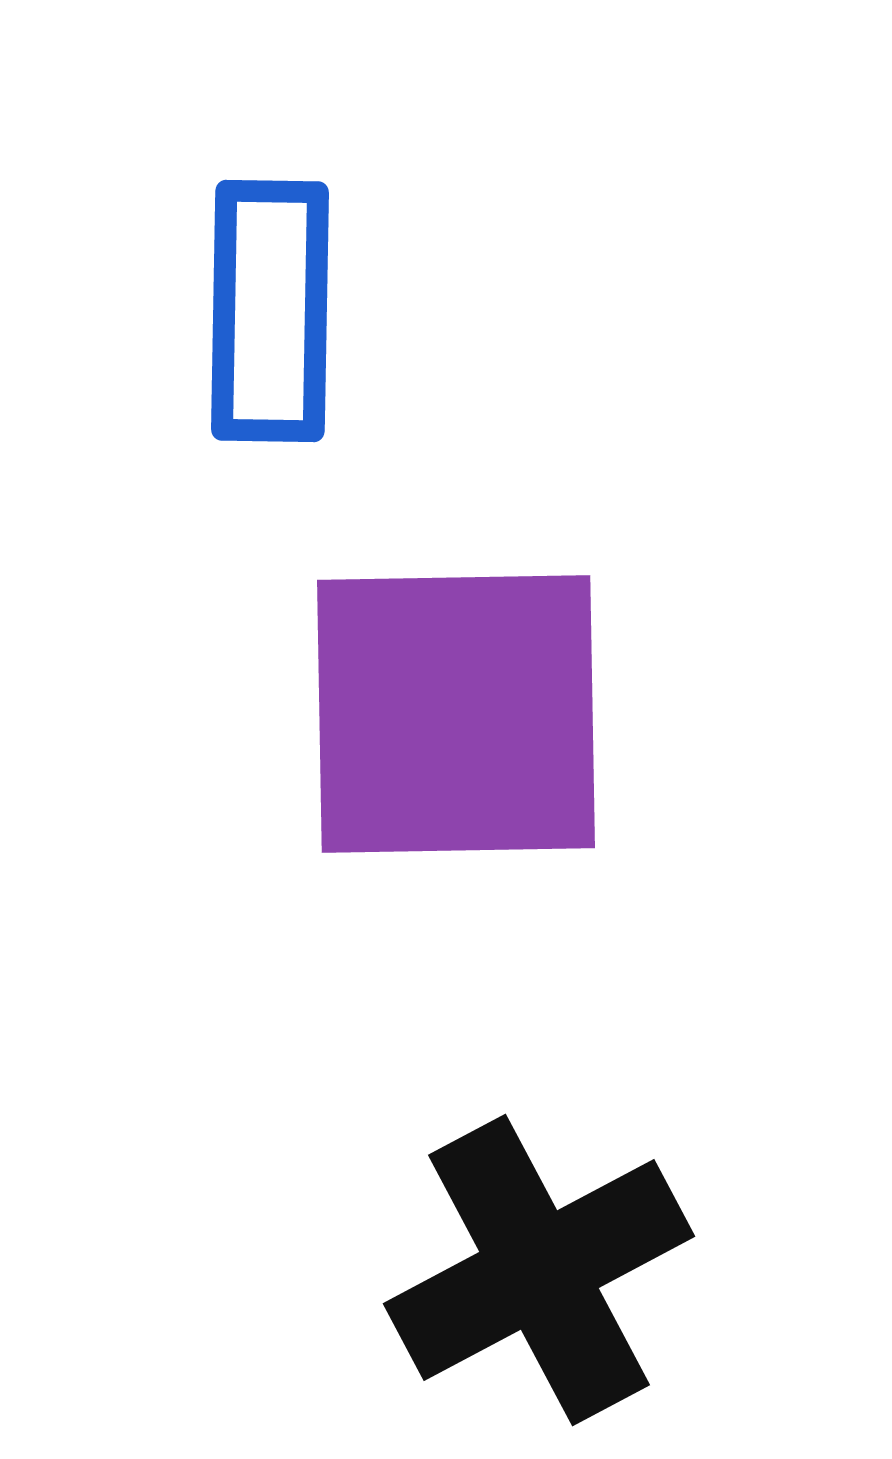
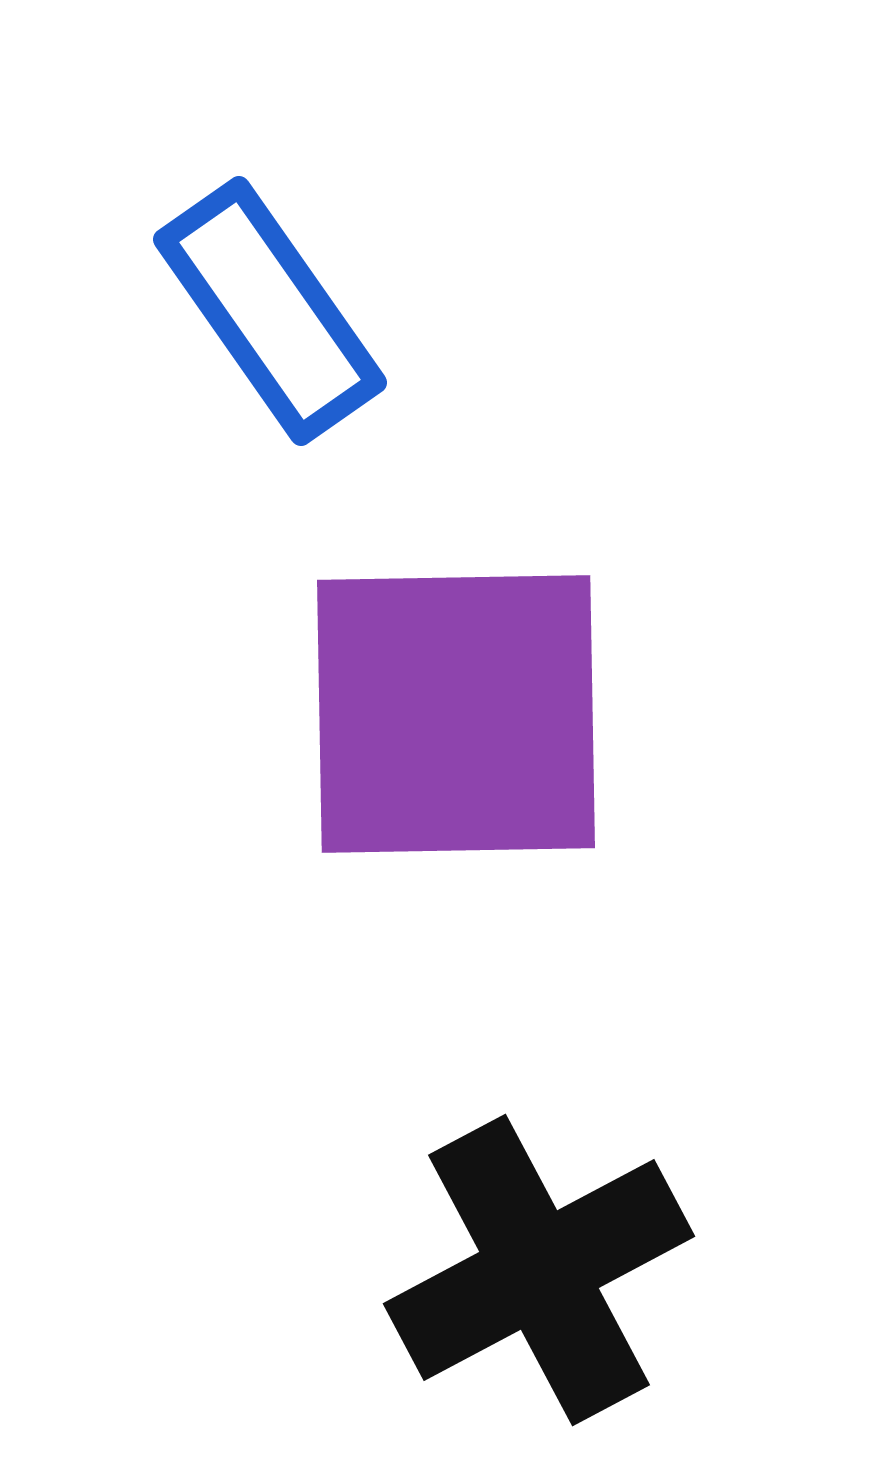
blue rectangle: rotated 36 degrees counterclockwise
